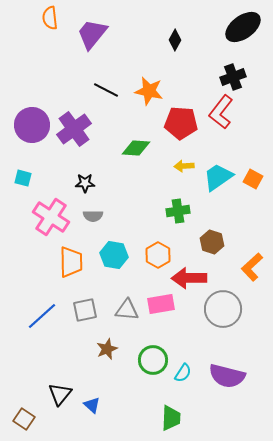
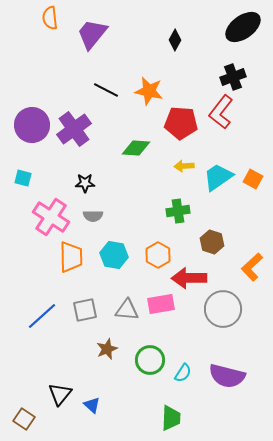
orange trapezoid: moved 5 px up
green circle: moved 3 px left
